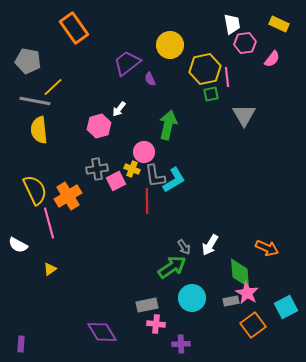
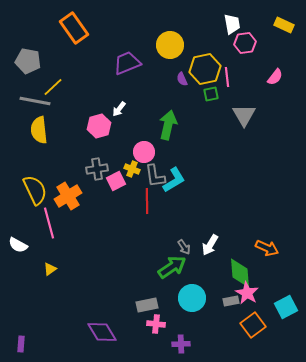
yellow rectangle at (279, 24): moved 5 px right, 1 px down
pink semicircle at (272, 59): moved 3 px right, 18 px down
purple trapezoid at (127, 63): rotated 16 degrees clockwise
purple semicircle at (150, 79): moved 32 px right
